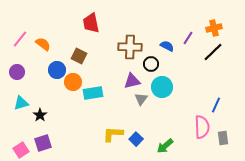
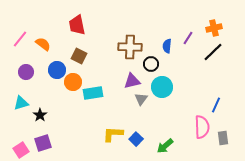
red trapezoid: moved 14 px left, 2 px down
blue semicircle: rotated 112 degrees counterclockwise
purple circle: moved 9 px right
